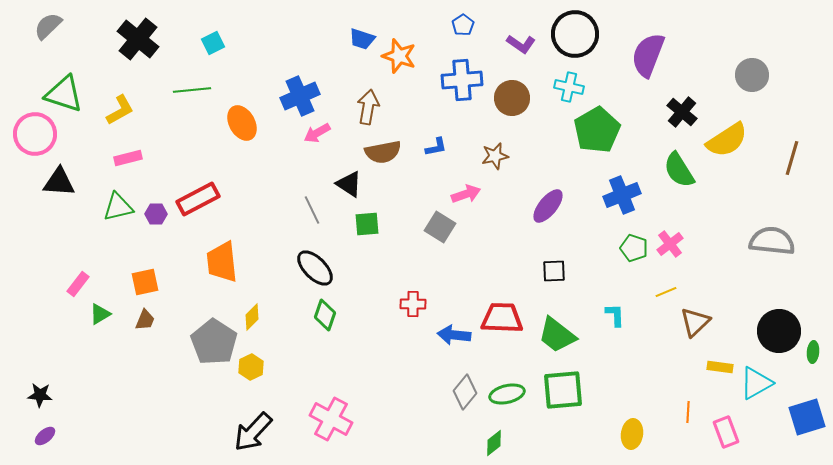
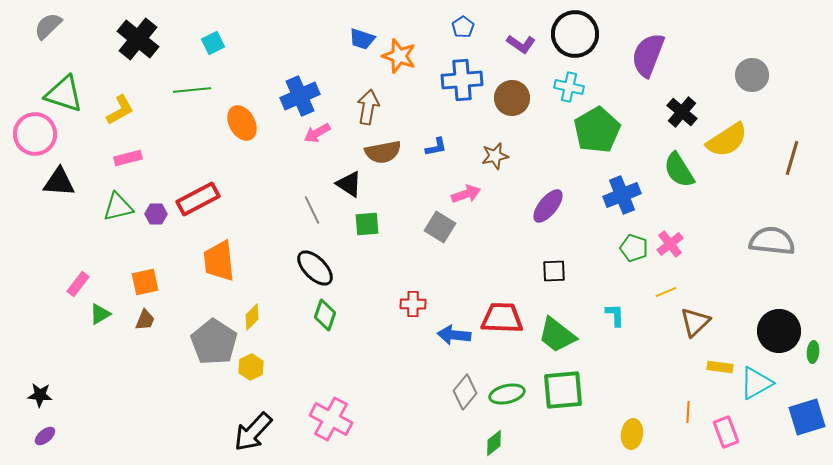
blue pentagon at (463, 25): moved 2 px down
orange trapezoid at (222, 262): moved 3 px left, 1 px up
